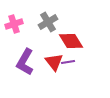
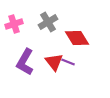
red diamond: moved 6 px right, 3 px up
purple line: rotated 32 degrees clockwise
